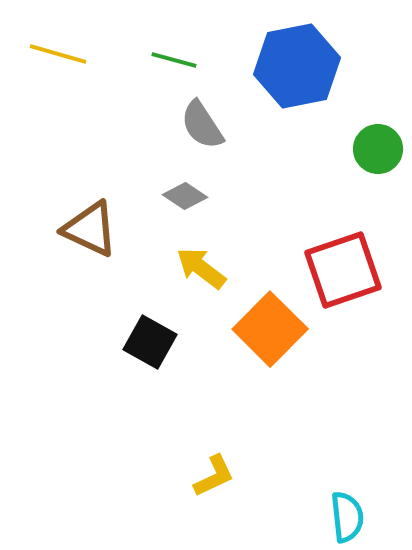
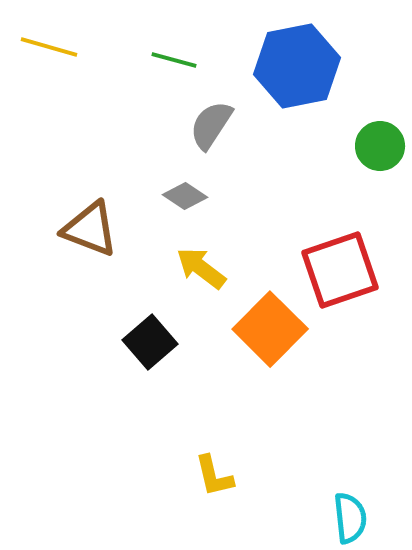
yellow line: moved 9 px left, 7 px up
gray semicircle: moved 9 px right; rotated 66 degrees clockwise
green circle: moved 2 px right, 3 px up
brown triangle: rotated 4 degrees counterclockwise
red square: moved 3 px left
black square: rotated 20 degrees clockwise
yellow L-shape: rotated 102 degrees clockwise
cyan semicircle: moved 3 px right, 1 px down
